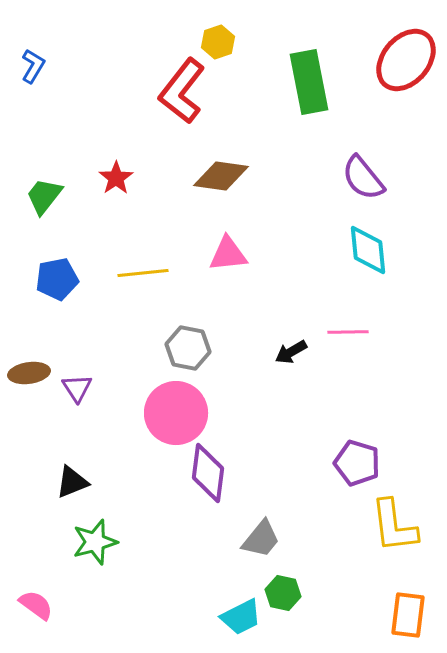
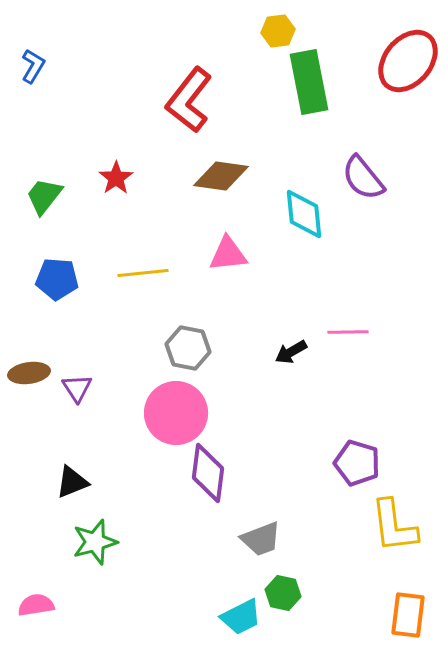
yellow hexagon: moved 60 px right, 11 px up; rotated 12 degrees clockwise
red ellipse: moved 2 px right, 1 px down
red L-shape: moved 7 px right, 9 px down
cyan diamond: moved 64 px left, 36 px up
blue pentagon: rotated 15 degrees clockwise
gray trapezoid: rotated 30 degrees clockwise
pink semicircle: rotated 45 degrees counterclockwise
